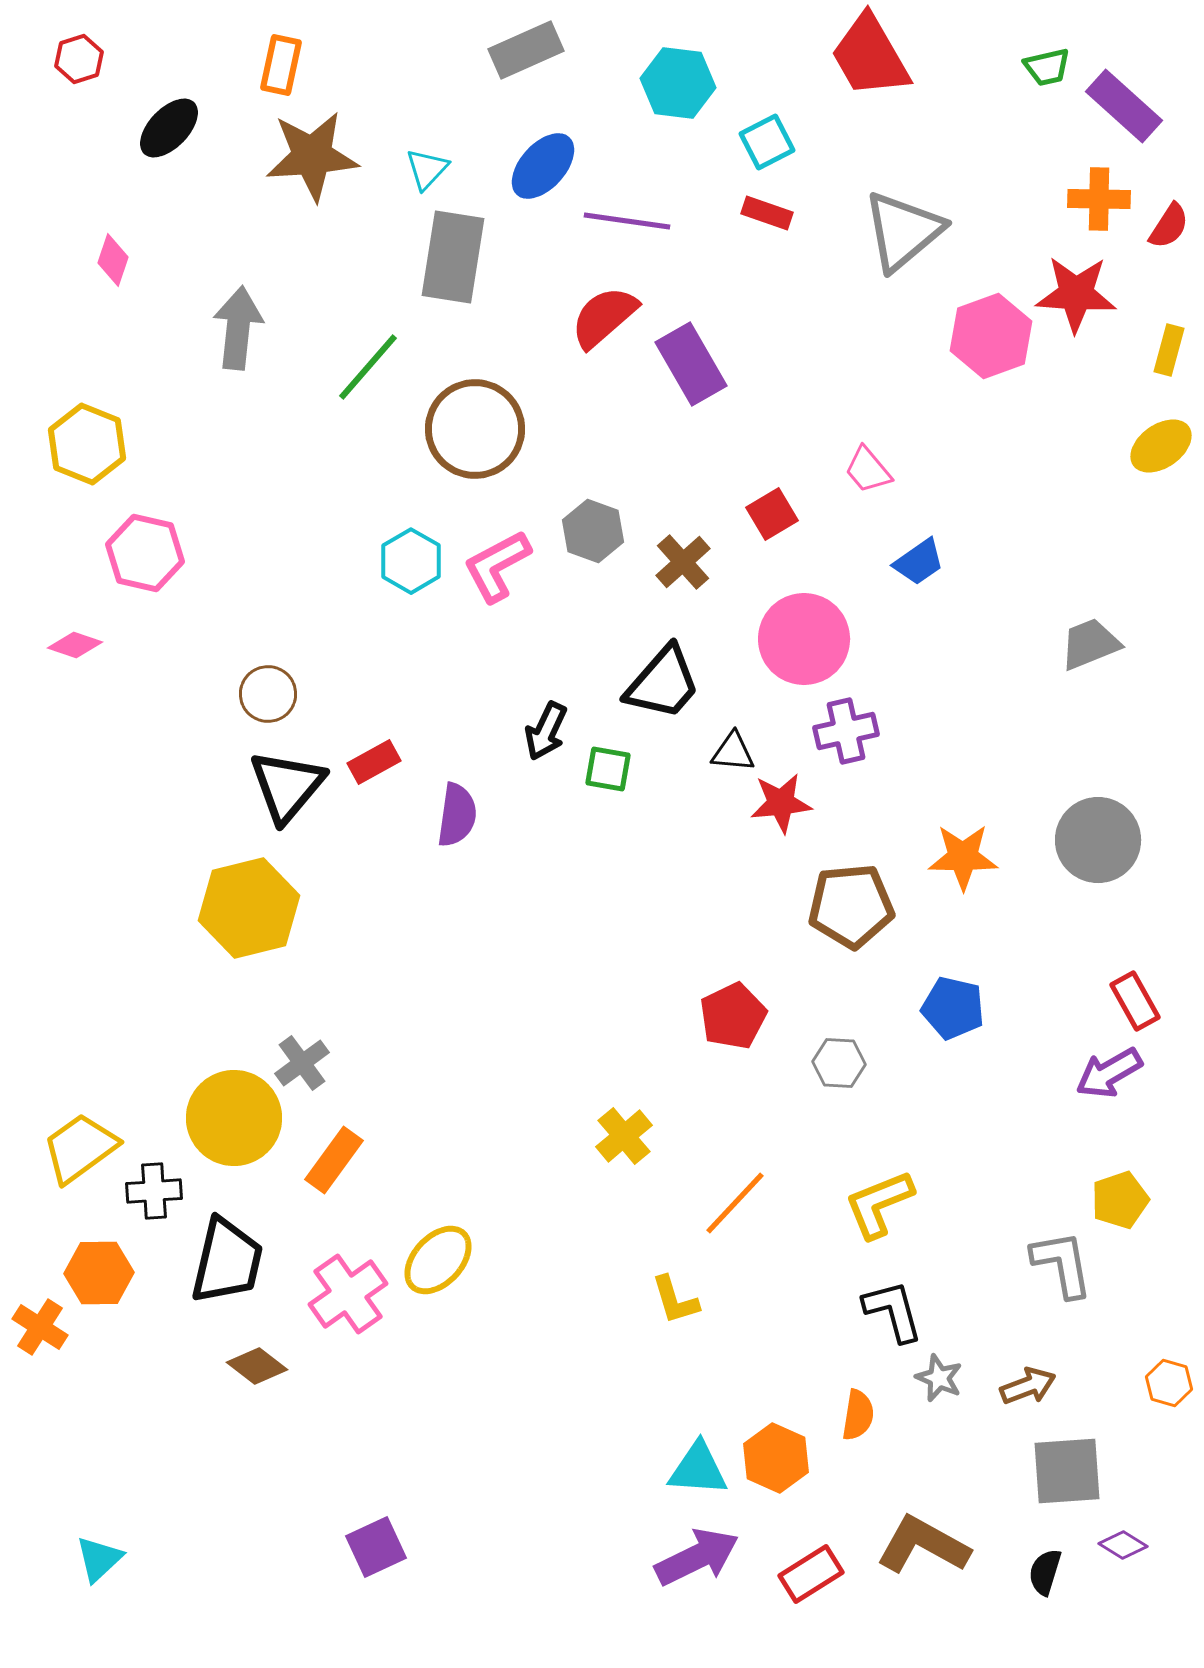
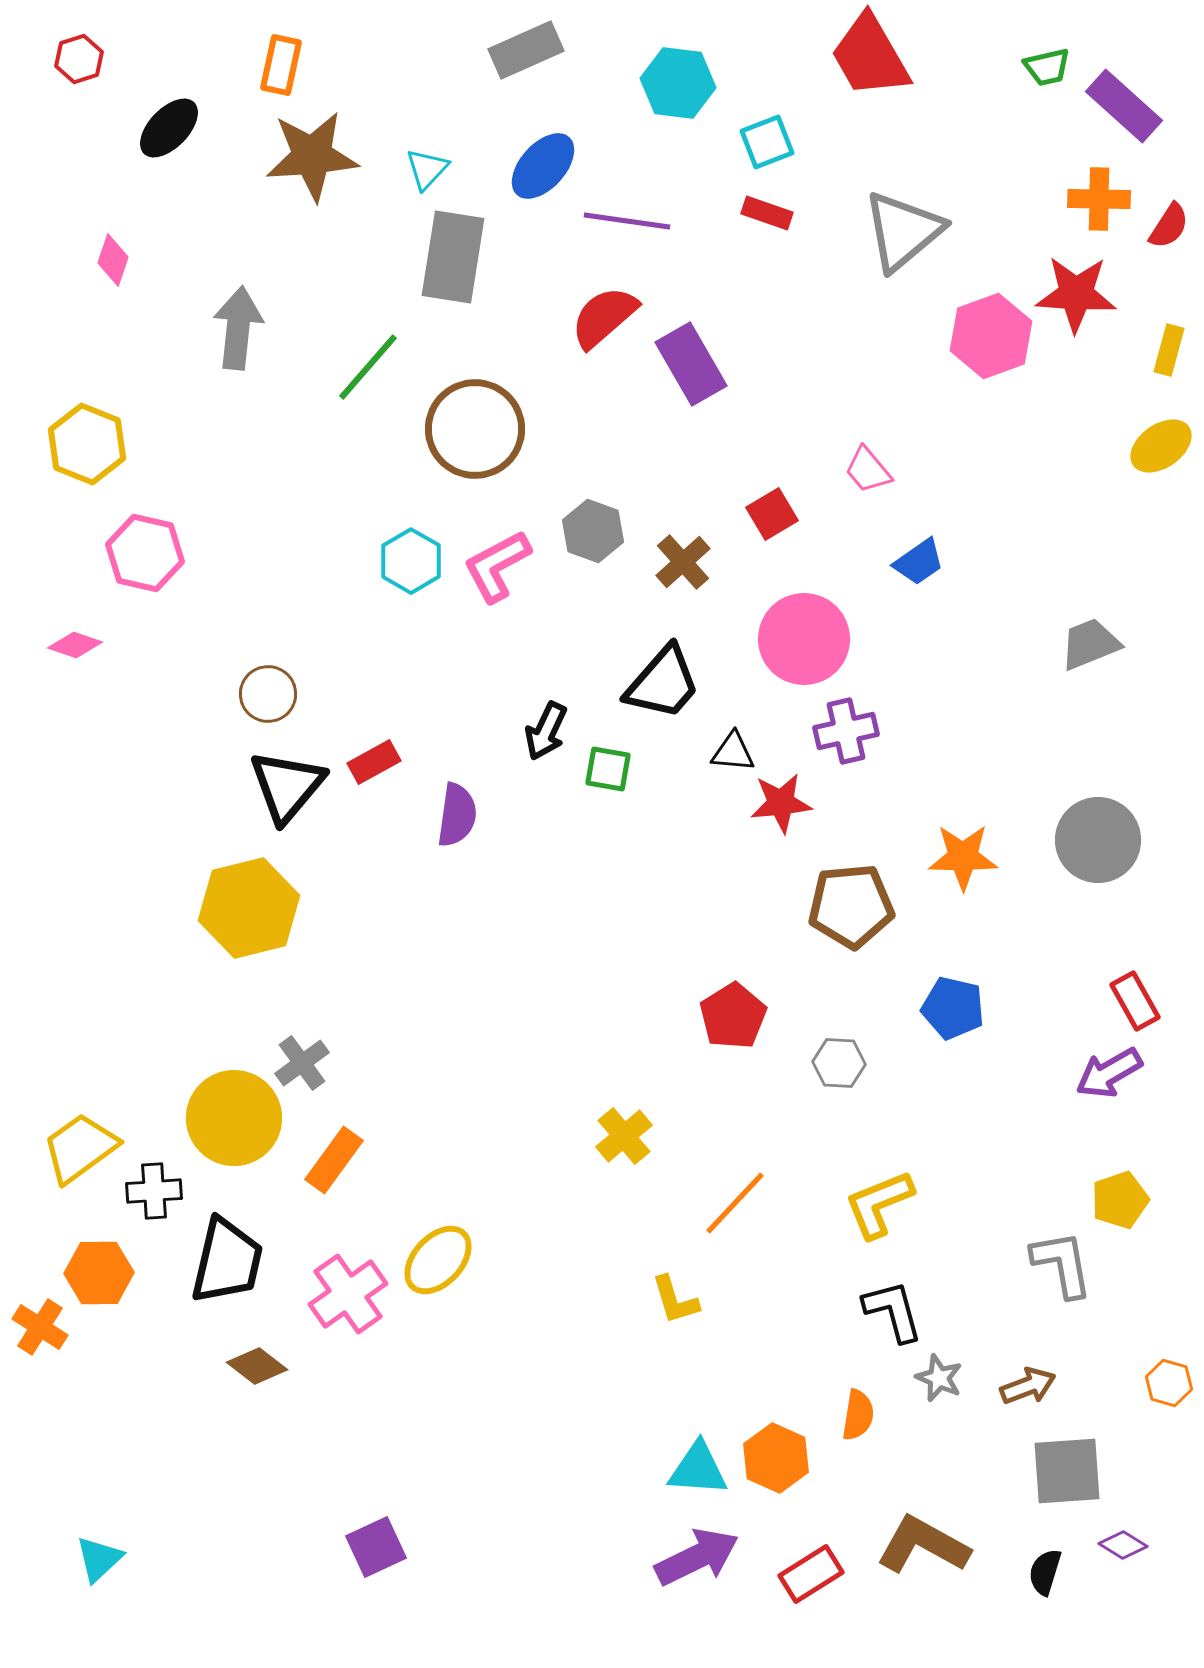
cyan square at (767, 142): rotated 6 degrees clockwise
red pentagon at (733, 1016): rotated 6 degrees counterclockwise
